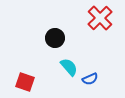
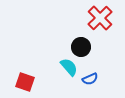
black circle: moved 26 px right, 9 px down
